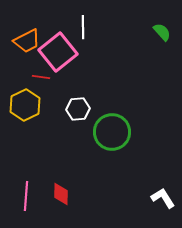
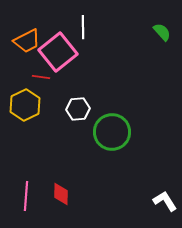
white L-shape: moved 2 px right, 3 px down
